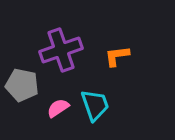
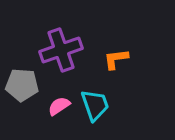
orange L-shape: moved 1 px left, 3 px down
gray pentagon: rotated 8 degrees counterclockwise
pink semicircle: moved 1 px right, 2 px up
